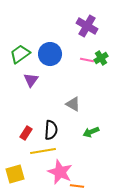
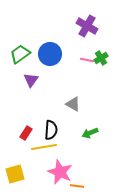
green arrow: moved 1 px left, 1 px down
yellow line: moved 1 px right, 4 px up
